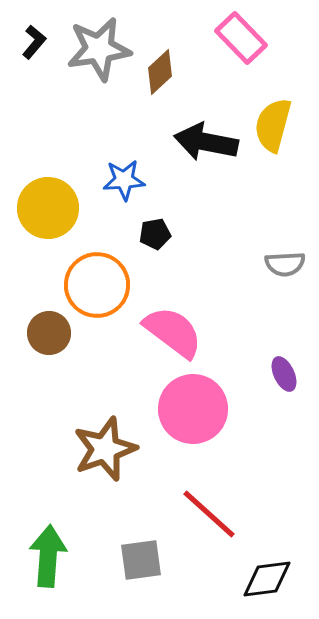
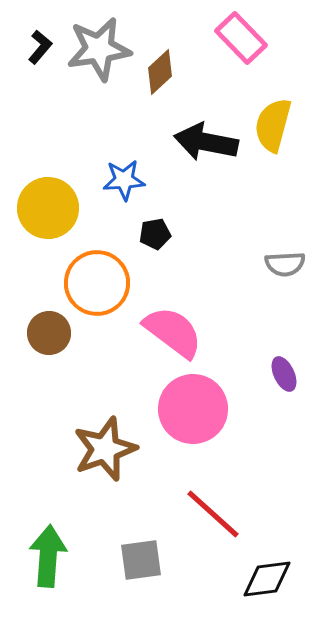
black L-shape: moved 6 px right, 5 px down
orange circle: moved 2 px up
red line: moved 4 px right
